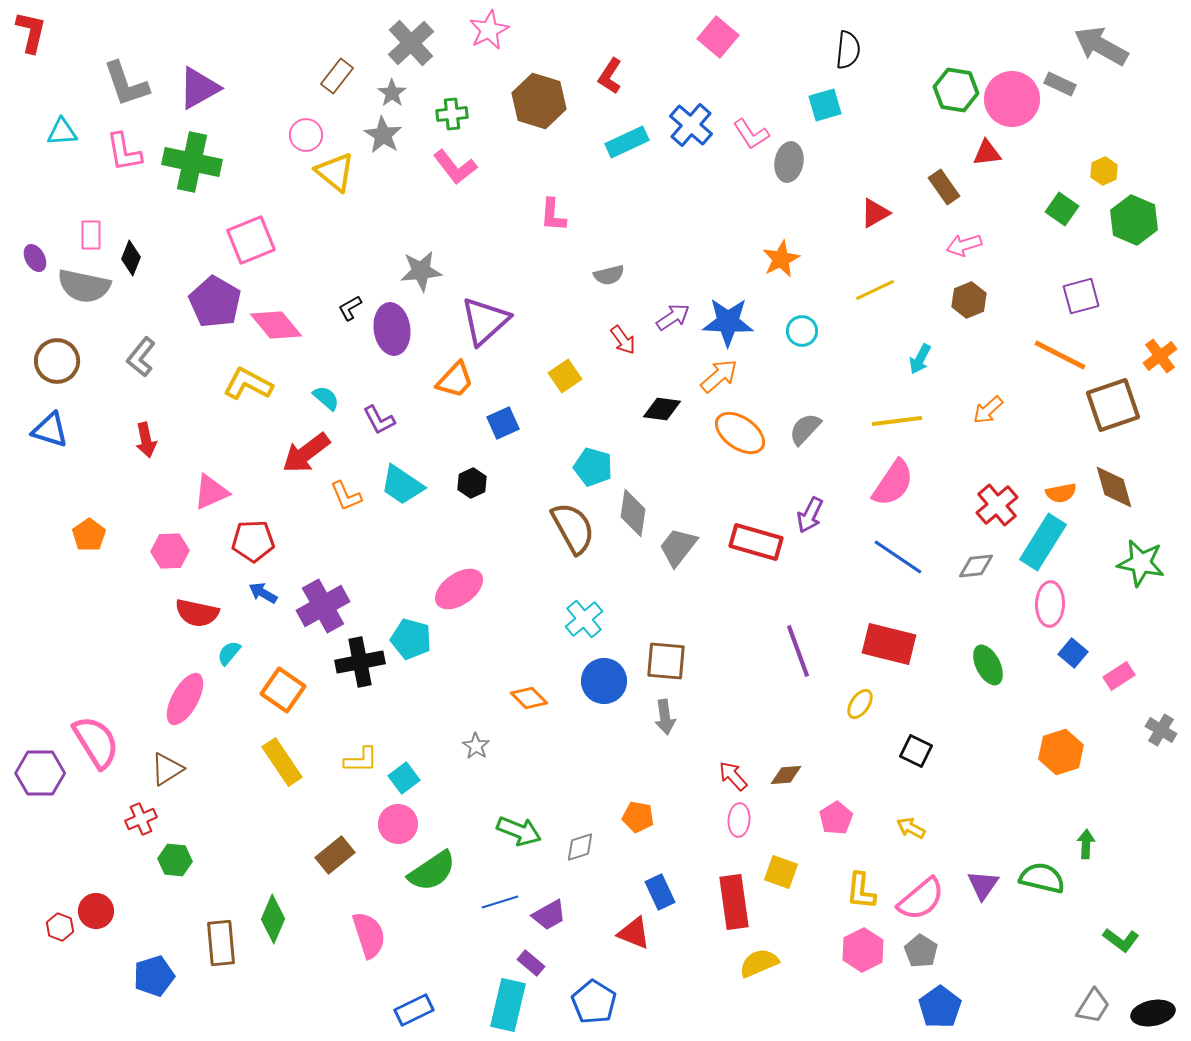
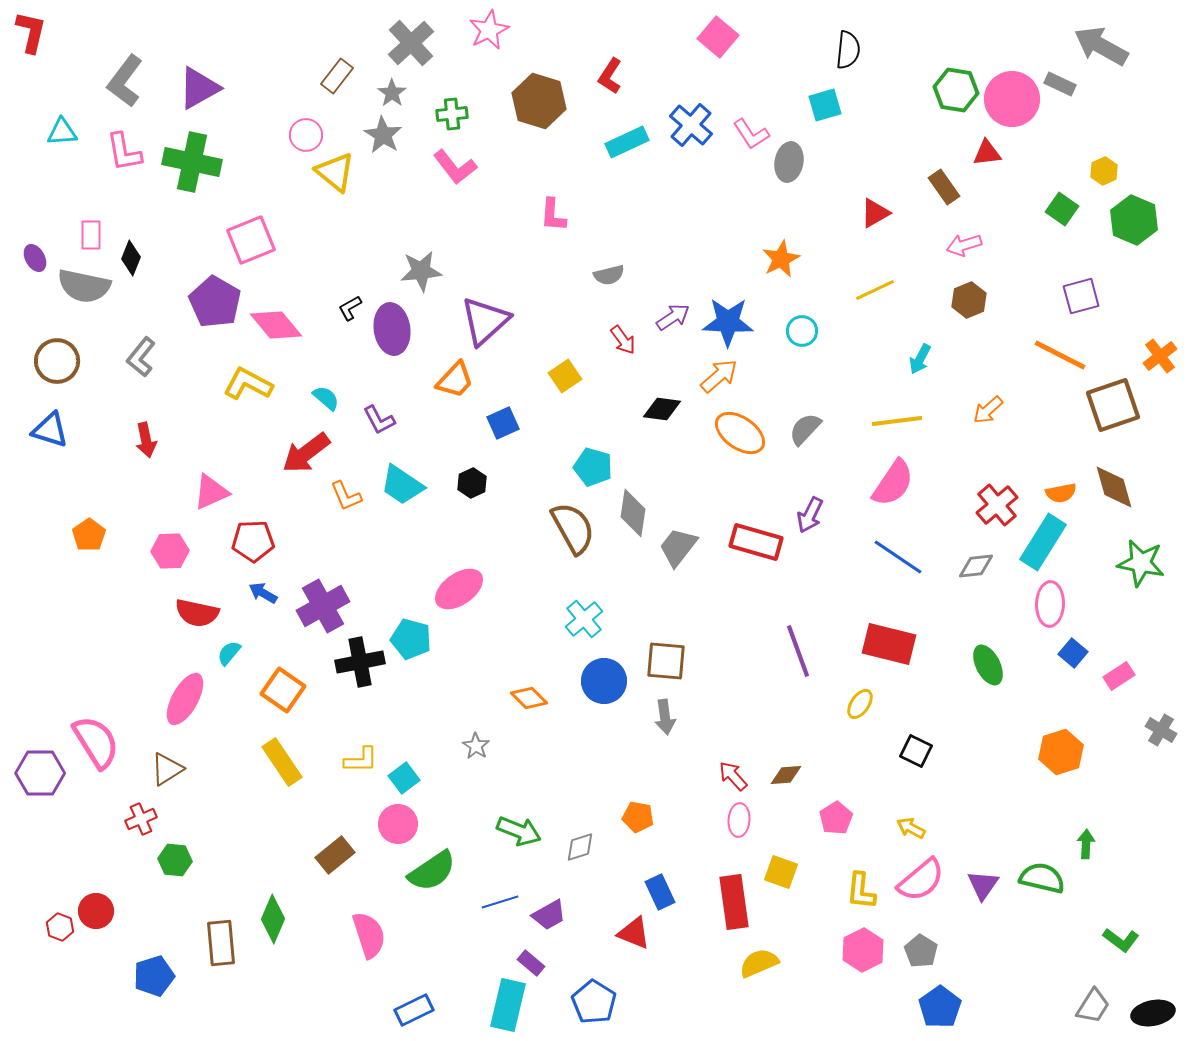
gray L-shape at (126, 84): moved 1 px left, 3 px up; rotated 56 degrees clockwise
pink semicircle at (921, 899): moved 19 px up
